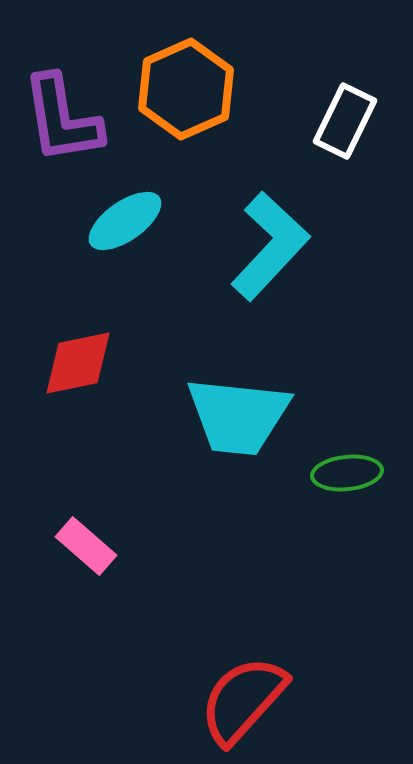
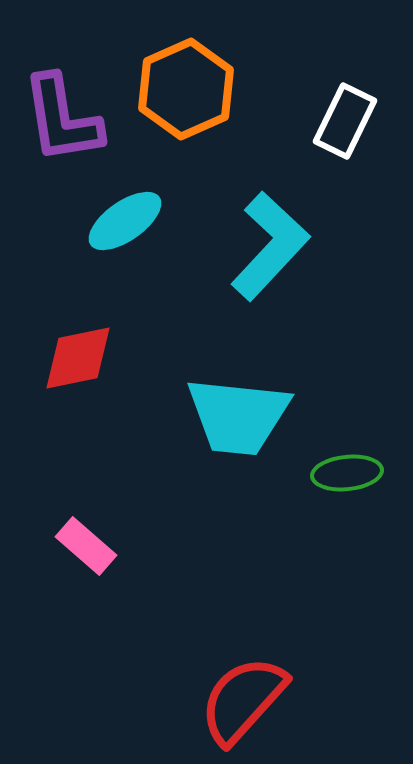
red diamond: moved 5 px up
